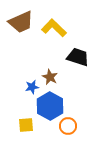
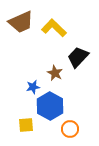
black trapezoid: rotated 65 degrees counterclockwise
brown star: moved 5 px right, 4 px up
blue star: moved 1 px right
orange circle: moved 2 px right, 3 px down
